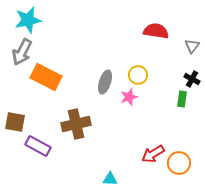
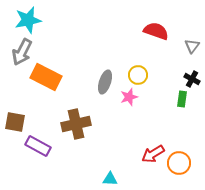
red semicircle: rotated 10 degrees clockwise
